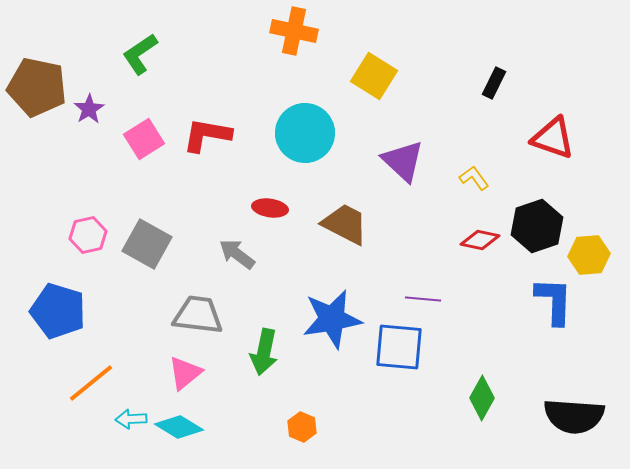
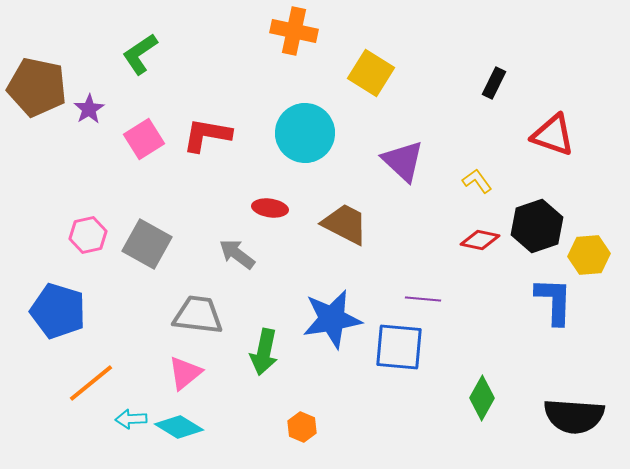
yellow square: moved 3 px left, 3 px up
red triangle: moved 3 px up
yellow L-shape: moved 3 px right, 3 px down
